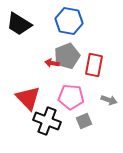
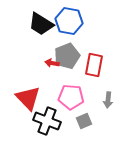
black trapezoid: moved 22 px right
gray arrow: moved 1 px left; rotated 77 degrees clockwise
